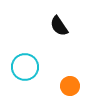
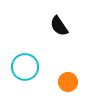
orange circle: moved 2 px left, 4 px up
